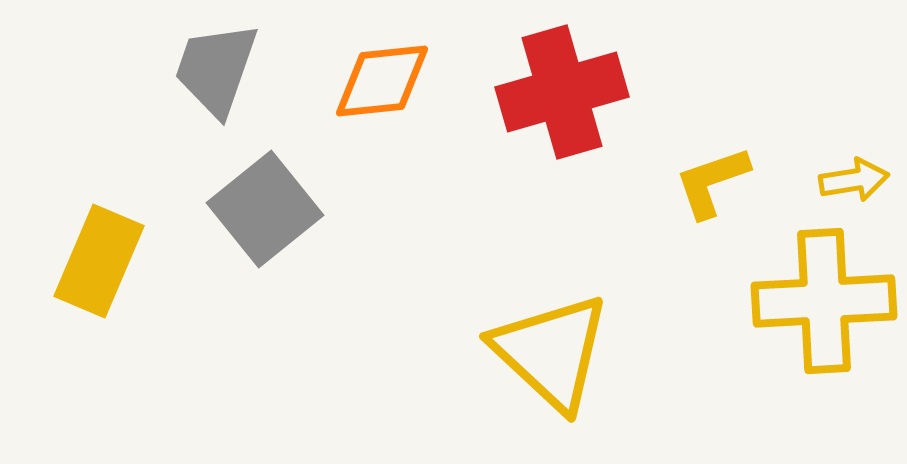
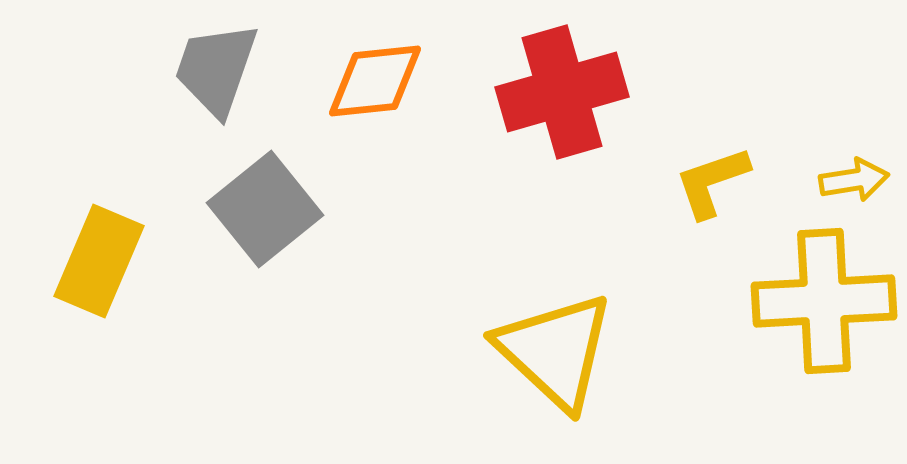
orange diamond: moved 7 px left
yellow triangle: moved 4 px right, 1 px up
